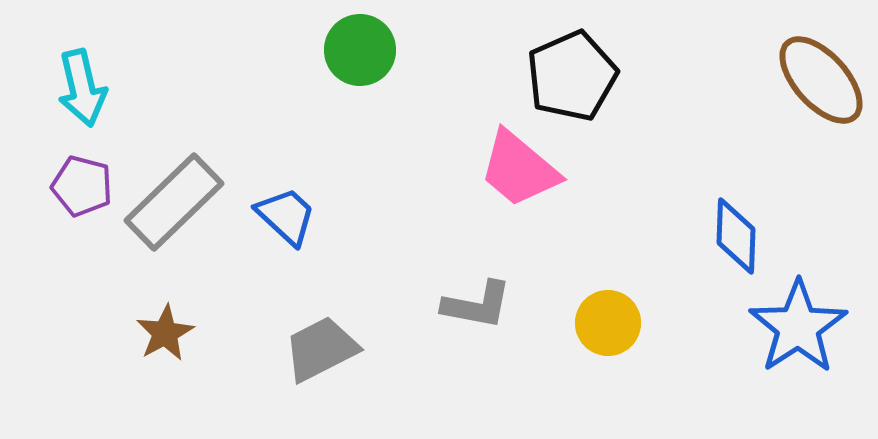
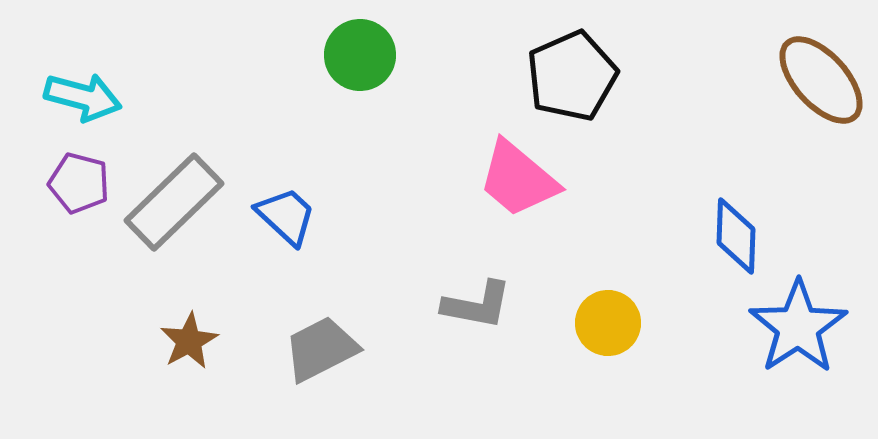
green circle: moved 5 px down
cyan arrow: moved 1 px right, 9 px down; rotated 62 degrees counterclockwise
pink trapezoid: moved 1 px left, 10 px down
purple pentagon: moved 3 px left, 3 px up
brown star: moved 24 px right, 8 px down
